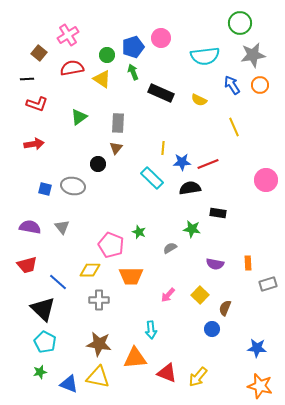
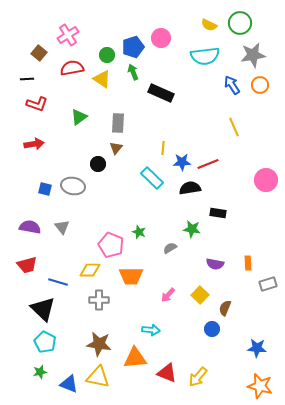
yellow semicircle at (199, 100): moved 10 px right, 75 px up
blue line at (58, 282): rotated 24 degrees counterclockwise
cyan arrow at (151, 330): rotated 78 degrees counterclockwise
